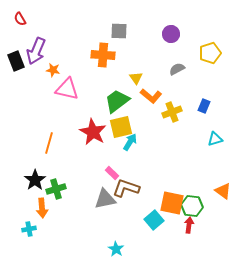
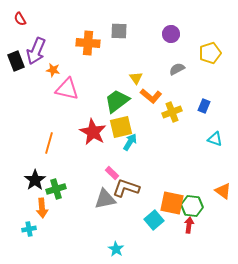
orange cross: moved 15 px left, 12 px up
cyan triangle: rotated 35 degrees clockwise
